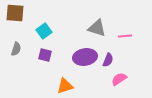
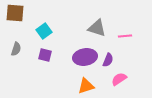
orange triangle: moved 21 px right
